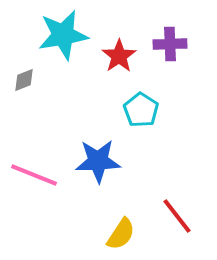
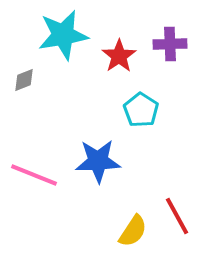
red line: rotated 9 degrees clockwise
yellow semicircle: moved 12 px right, 3 px up
